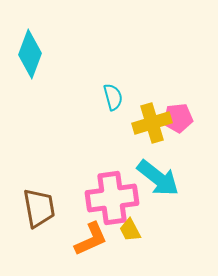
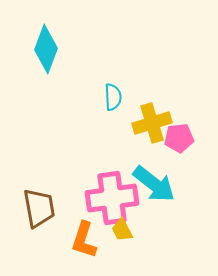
cyan diamond: moved 16 px right, 5 px up
cyan semicircle: rotated 12 degrees clockwise
pink pentagon: moved 1 px right, 20 px down
cyan arrow: moved 4 px left, 6 px down
yellow trapezoid: moved 8 px left
orange L-shape: moved 7 px left, 1 px down; rotated 132 degrees clockwise
